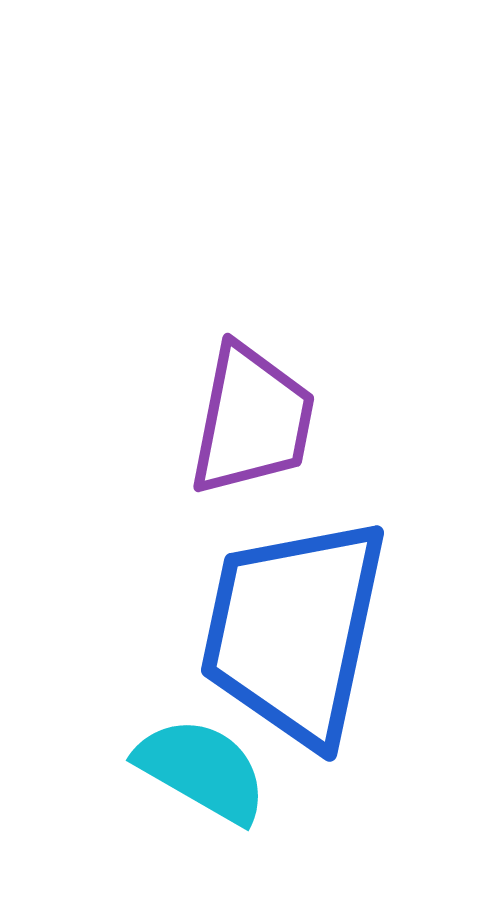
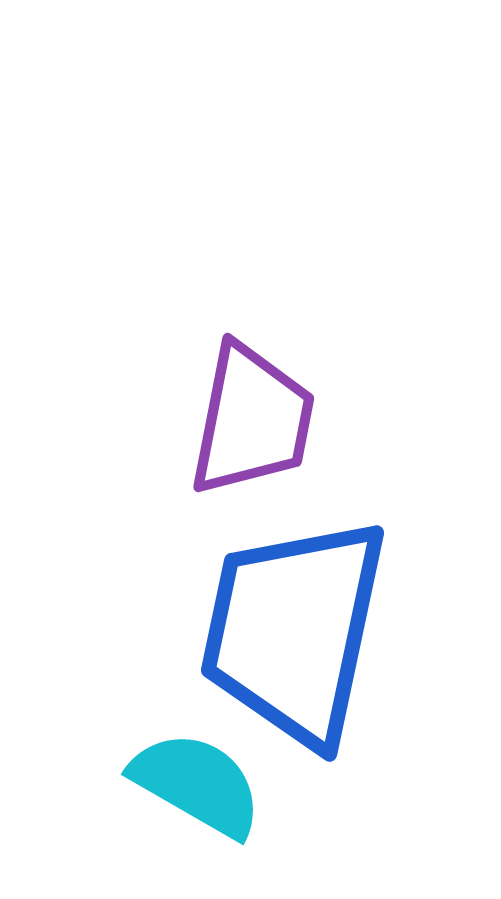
cyan semicircle: moved 5 px left, 14 px down
